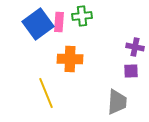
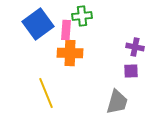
pink rectangle: moved 7 px right, 8 px down
orange cross: moved 6 px up
gray trapezoid: rotated 12 degrees clockwise
